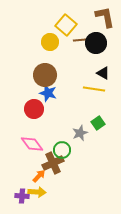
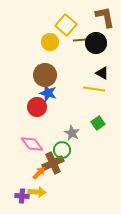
black triangle: moved 1 px left
red circle: moved 3 px right, 2 px up
gray star: moved 8 px left; rotated 21 degrees counterclockwise
orange arrow: moved 3 px up
